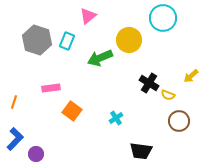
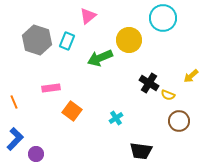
orange line: rotated 40 degrees counterclockwise
